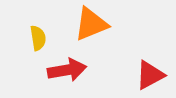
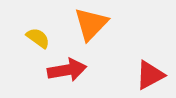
orange triangle: rotated 24 degrees counterclockwise
yellow semicircle: rotated 45 degrees counterclockwise
